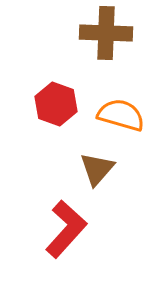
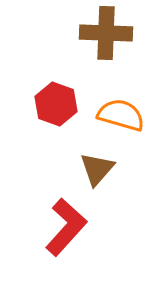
red L-shape: moved 2 px up
